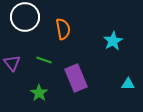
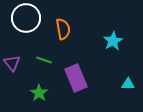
white circle: moved 1 px right, 1 px down
